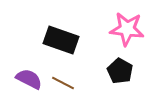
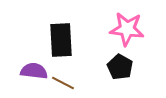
black rectangle: rotated 68 degrees clockwise
black pentagon: moved 4 px up
purple semicircle: moved 5 px right, 8 px up; rotated 20 degrees counterclockwise
